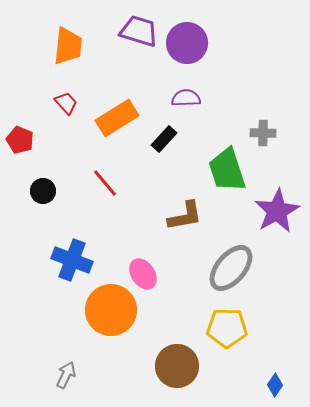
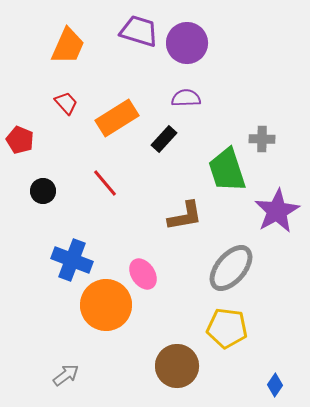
orange trapezoid: rotated 18 degrees clockwise
gray cross: moved 1 px left, 6 px down
orange circle: moved 5 px left, 5 px up
yellow pentagon: rotated 6 degrees clockwise
gray arrow: rotated 28 degrees clockwise
